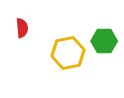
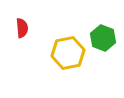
green hexagon: moved 1 px left, 3 px up; rotated 20 degrees clockwise
